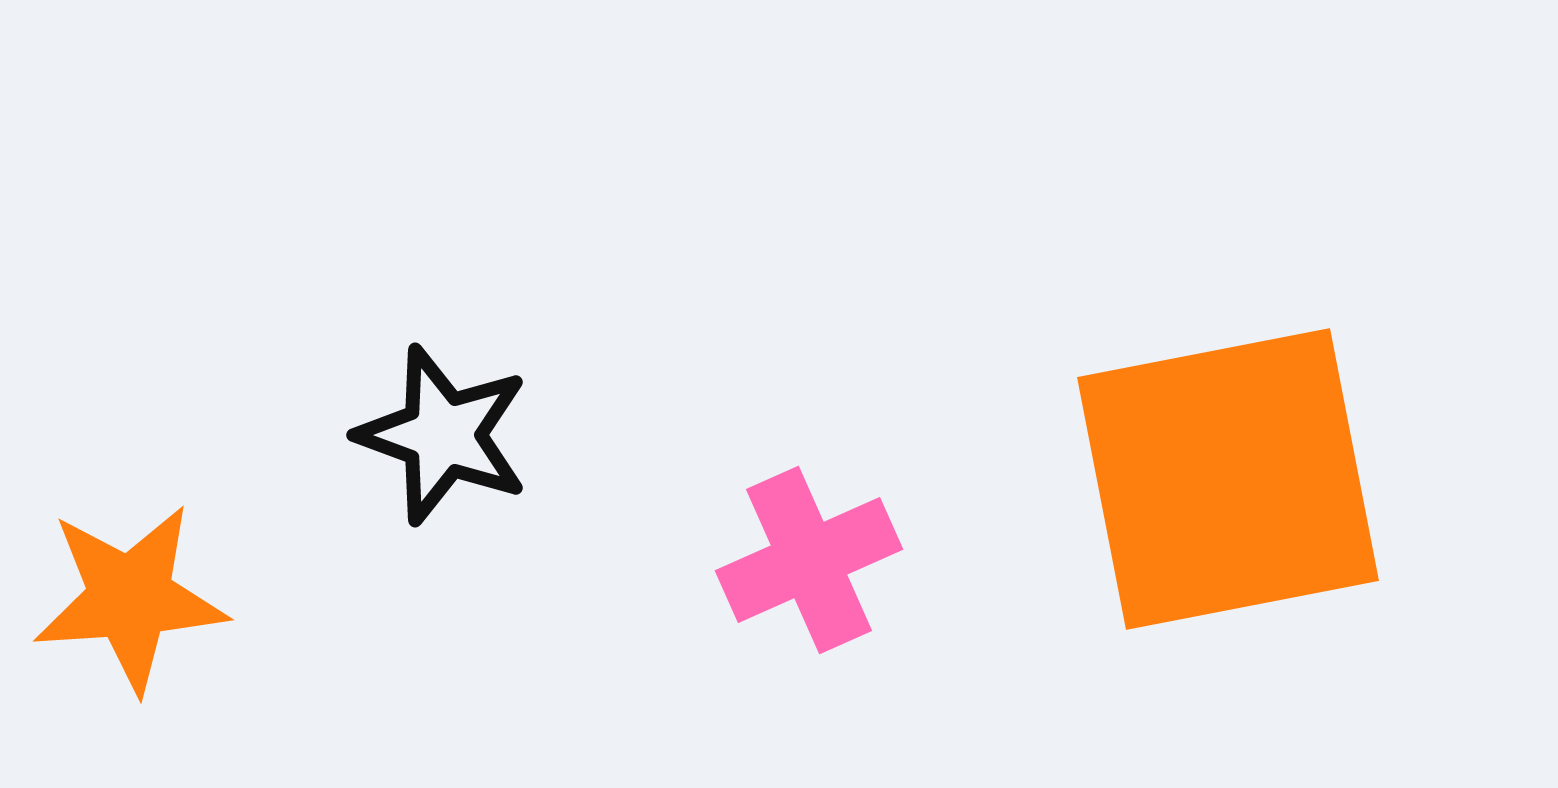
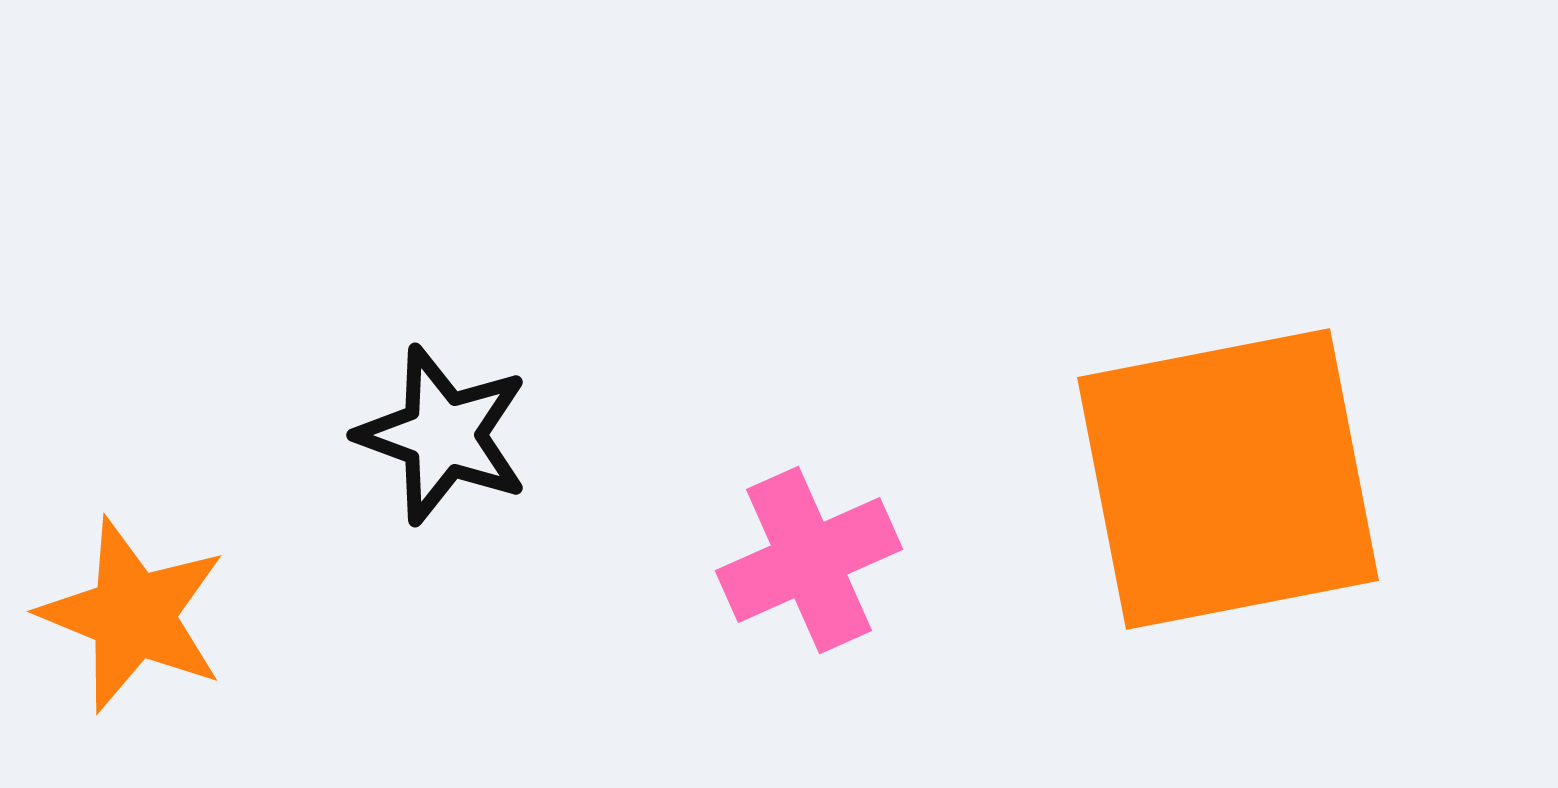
orange star: moved 3 px right, 17 px down; rotated 26 degrees clockwise
